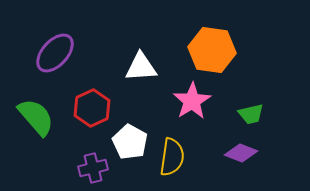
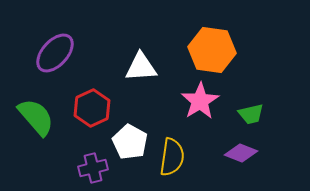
pink star: moved 8 px right
